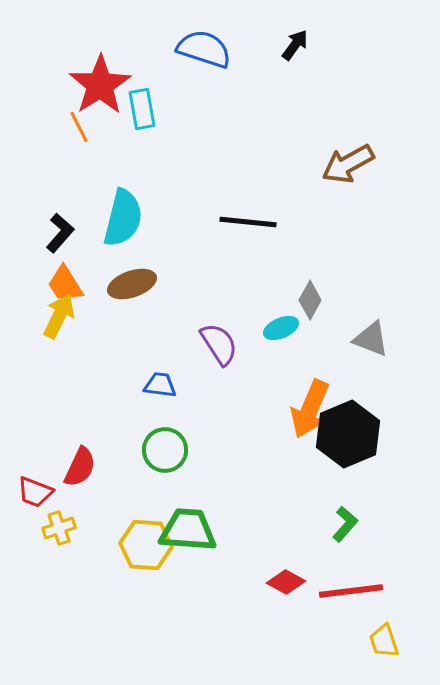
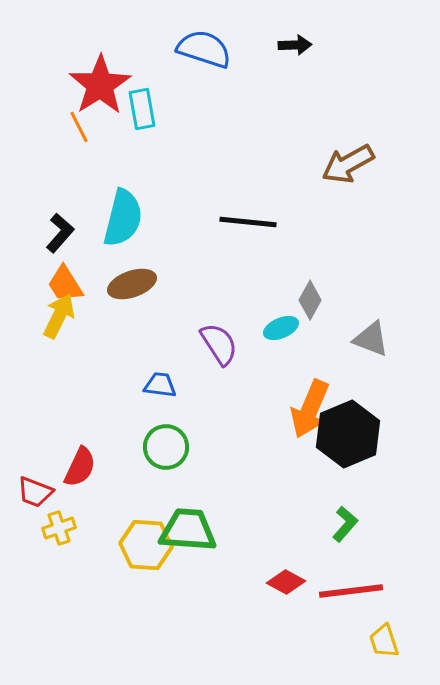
black arrow: rotated 52 degrees clockwise
green circle: moved 1 px right, 3 px up
